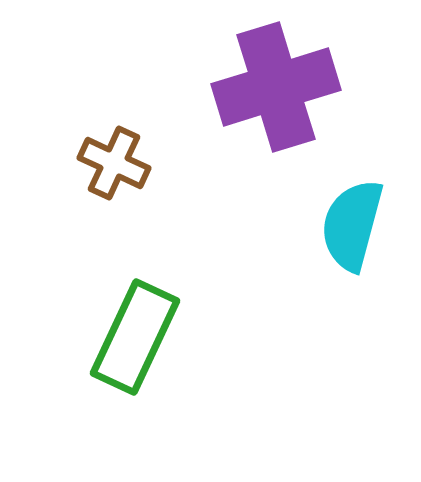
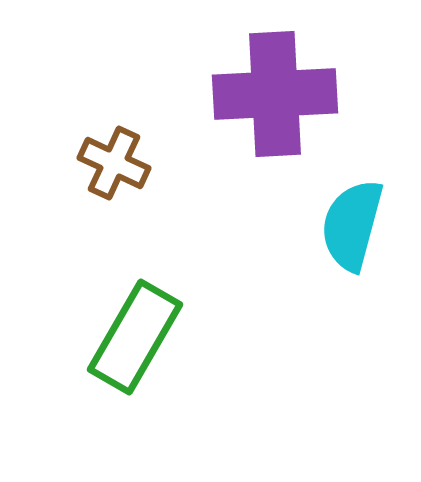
purple cross: moved 1 px left, 7 px down; rotated 14 degrees clockwise
green rectangle: rotated 5 degrees clockwise
